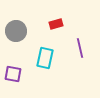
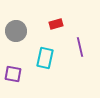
purple line: moved 1 px up
